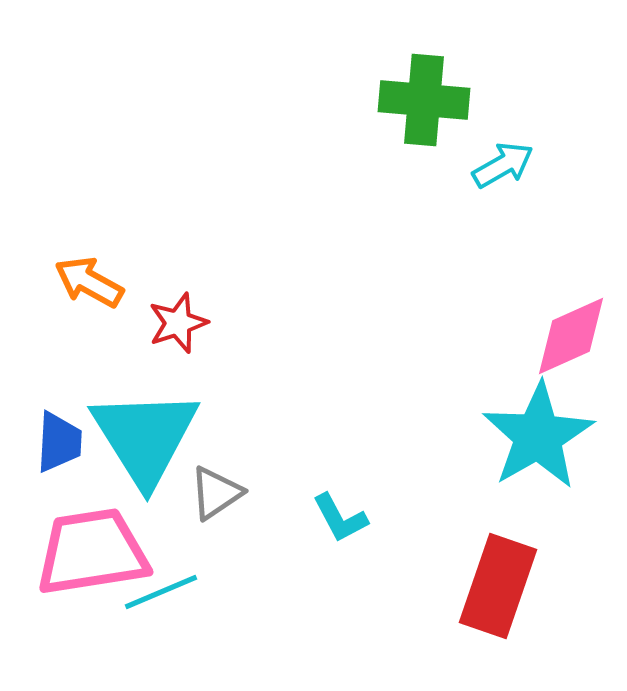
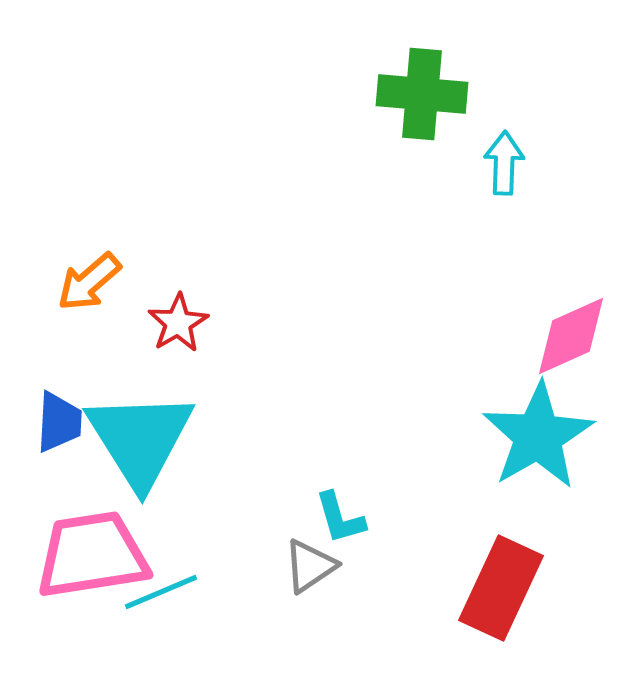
green cross: moved 2 px left, 6 px up
cyan arrow: moved 1 px right, 2 px up; rotated 58 degrees counterclockwise
orange arrow: rotated 70 degrees counterclockwise
red star: rotated 12 degrees counterclockwise
cyan triangle: moved 5 px left, 2 px down
blue trapezoid: moved 20 px up
gray triangle: moved 94 px right, 73 px down
cyan L-shape: rotated 12 degrees clockwise
pink trapezoid: moved 3 px down
red rectangle: moved 3 px right, 2 px down; rotated 6 degrees clockwise
